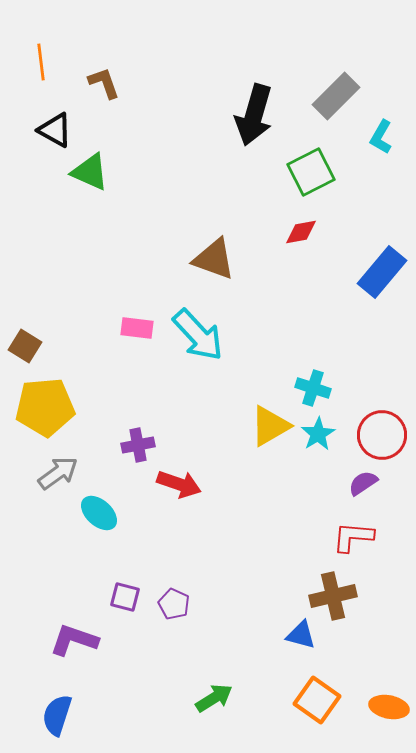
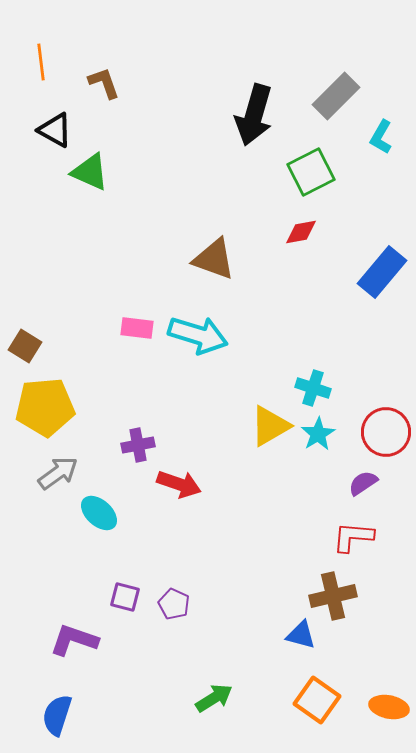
cyan arrow: rotated 30 degrees counterclockwise
red circle: moved 4 px right, 3 px up
